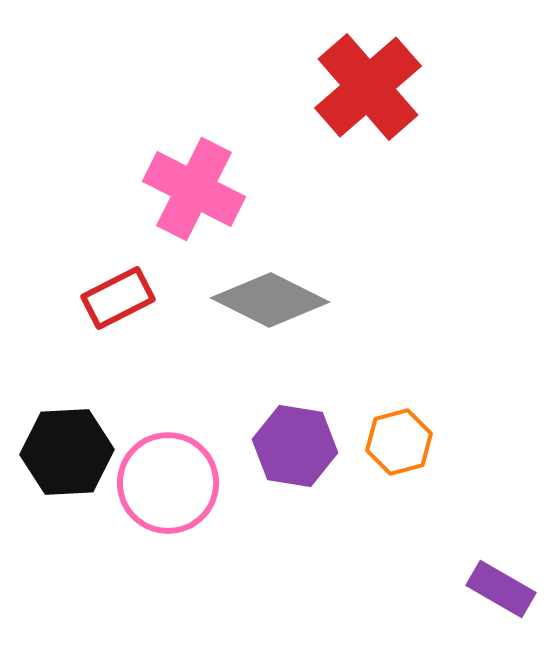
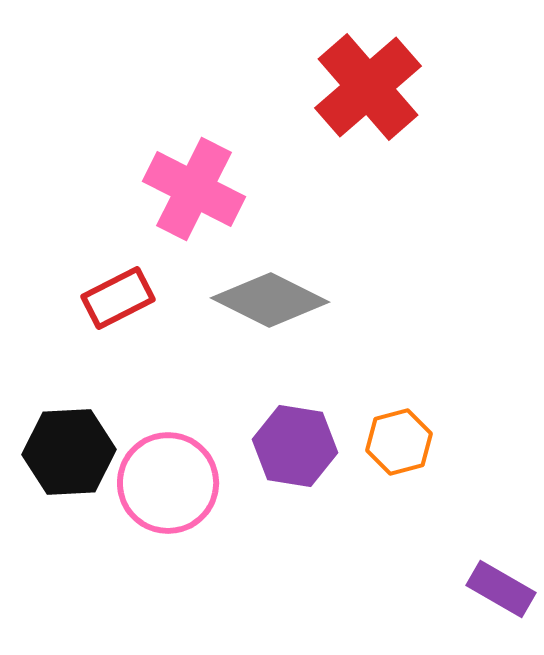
black hexagon: moved 2 px right
